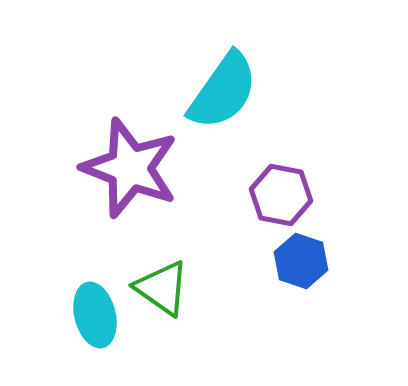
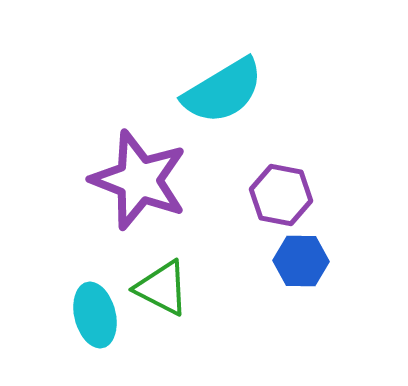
cyan semicircle: rotated 24 degrees clockwise
purple star: moved 9 px right, 12 px down
blue hexagon: rotated 18 degrees counterclockwise
green triangle: rotated 8 degrees counterclockwise
